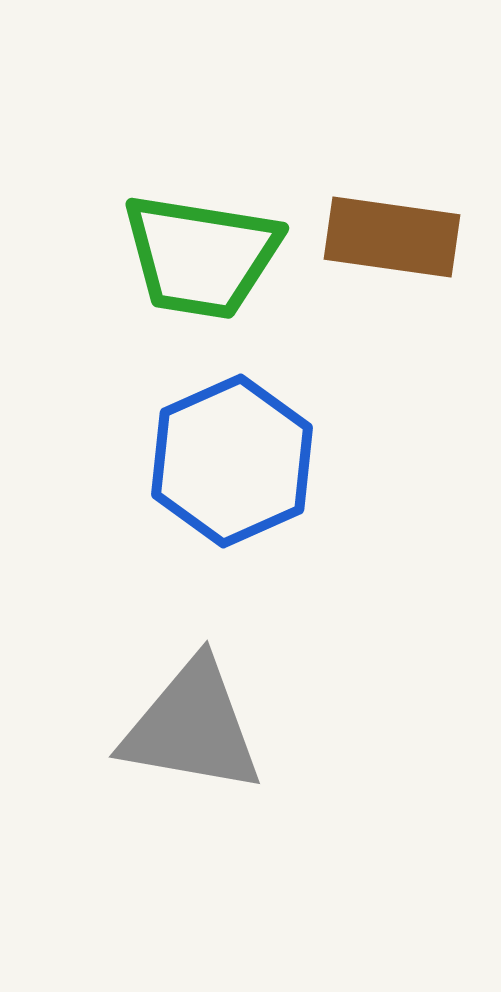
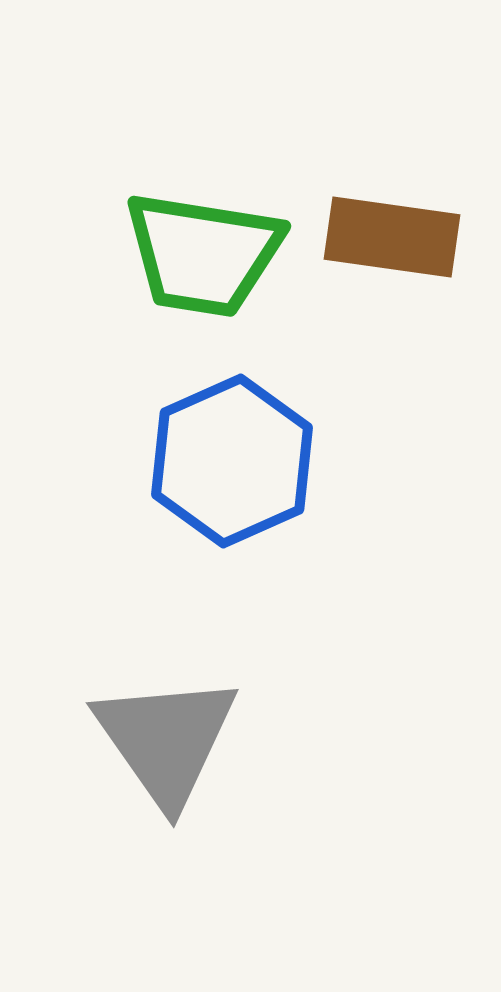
green trapezoid: moved 2 px right, 2 px up
gray triangle: moved 26 px left, 13 px down; rotated 45 degrees clockwise
